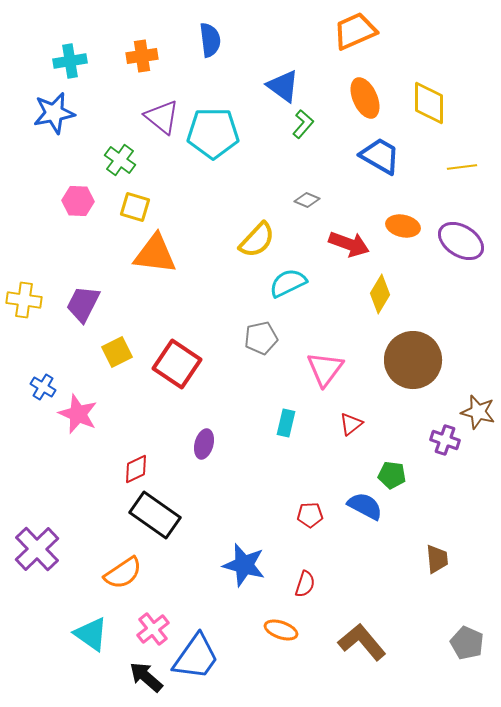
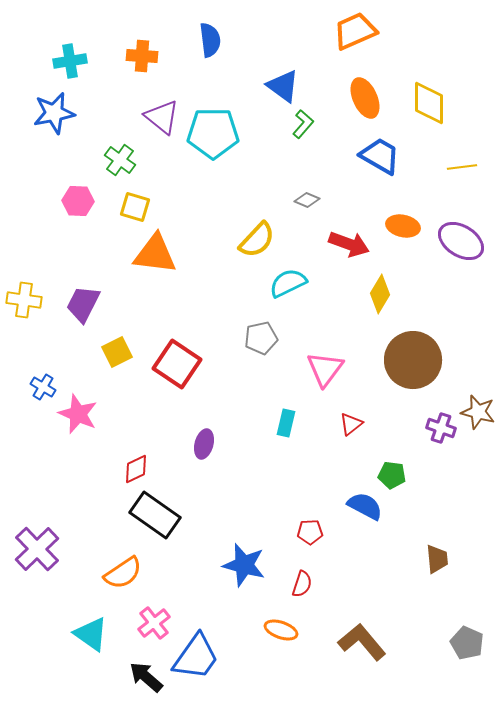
orange cross at (142, 56): rotated 12 degrees clockwise
purple cross at (445, 440): moved 4 px left, 12 px up
red pentagon at (310, 515): moved 17 px down
red semicircle at (305, 584): moved 3 px left
pink cross at (153, 629): moved 1 px right, 6 px up
